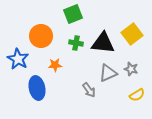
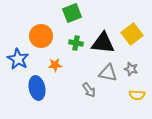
green square: moved 1 px left, 1 px up
gray triangle: rotated 36 degrees clockwise
yellow semicircle: rotated 35 degrees clockwise
